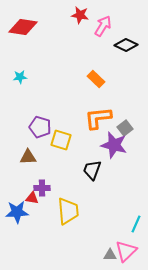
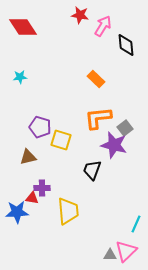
red diamond: rotated 48 degrees clockwise
black diamond: rotated 60 degrees clockwise
brown triangle: rotated 12 degrees counterclockwise
